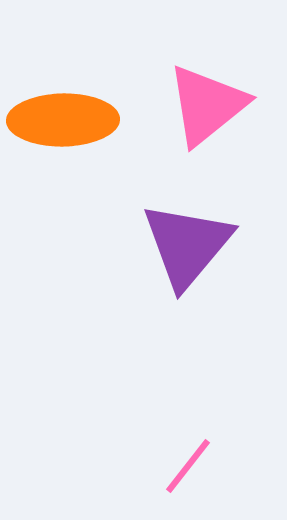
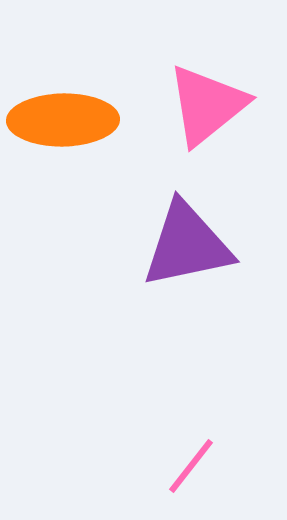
purple triangle: rotated 38 degrees clockwise
pink line: moved 3 px right
